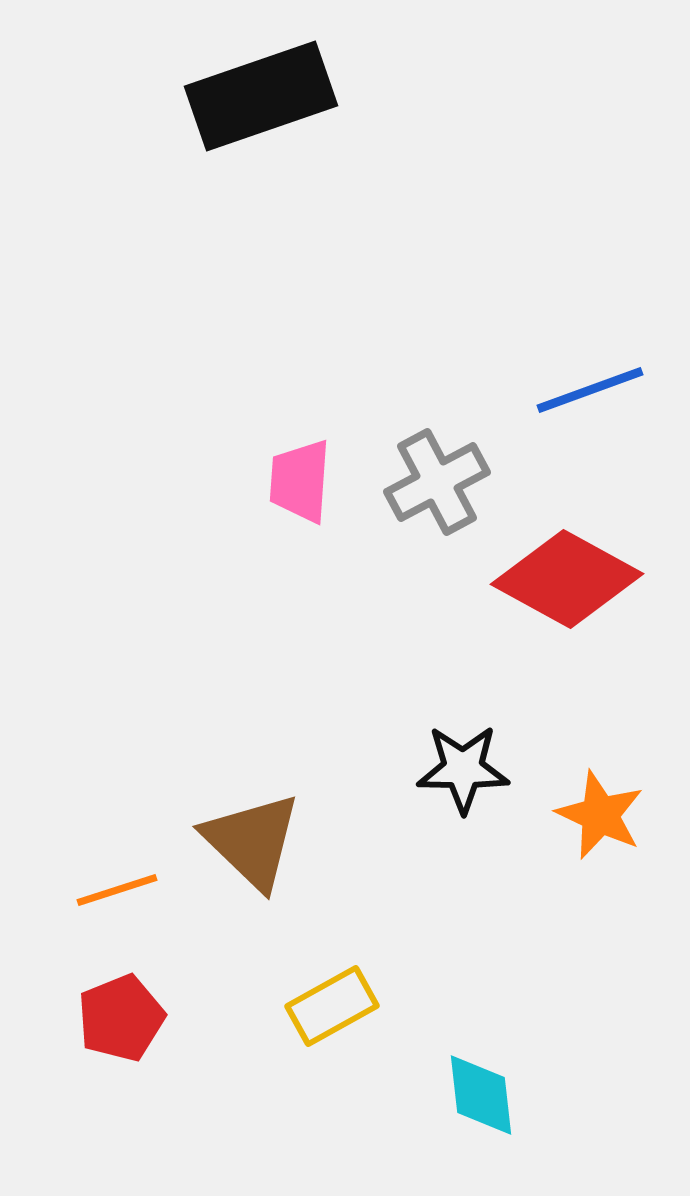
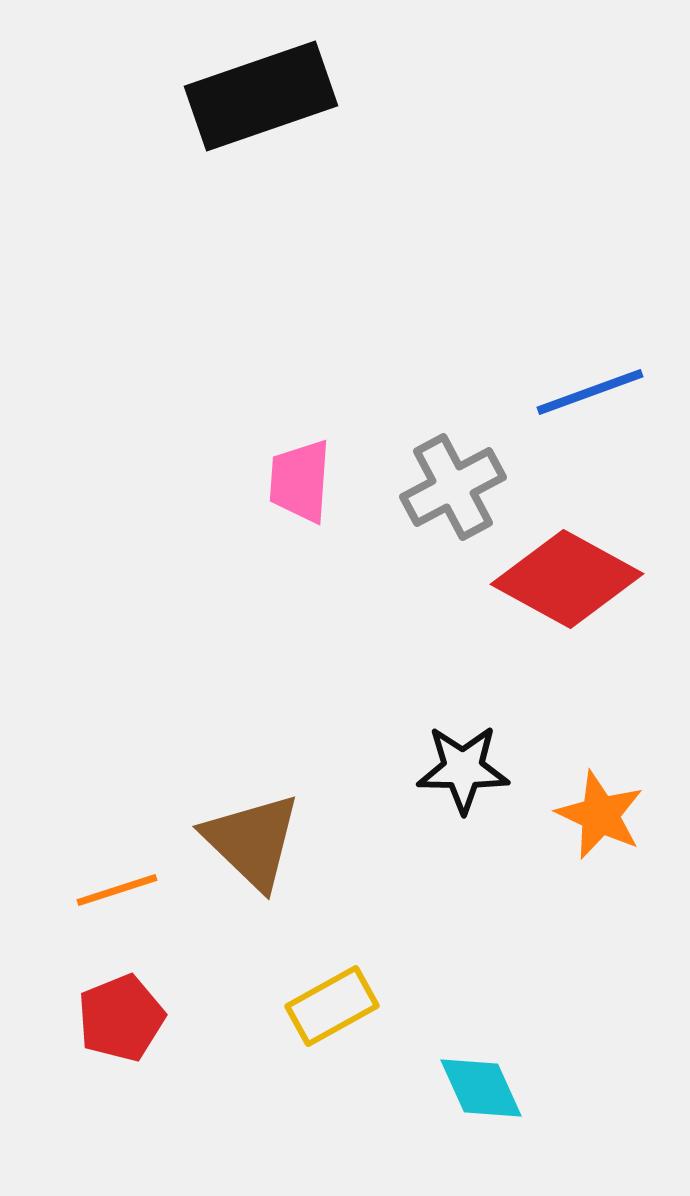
blue line: moved 2 px down
gray cross: moved 16 px right, 5 px down
cyan diamond: moved 7 px up; rotated 18 degrees counterclockwise
